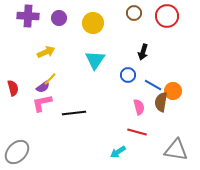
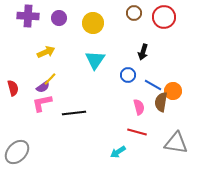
red circle: moved 3 px left, 1 px down
gray triangle: moved 7 px up
